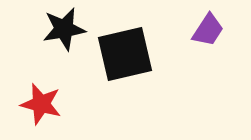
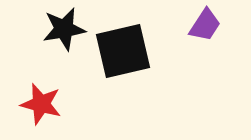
purple trapezoid: moved 3 px left, 5 px up
black square: moved 2 px left, 3 px up
